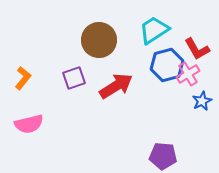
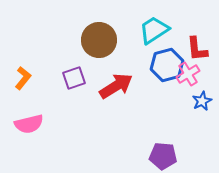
red L-shape: rotated 24 degrees clockwise
